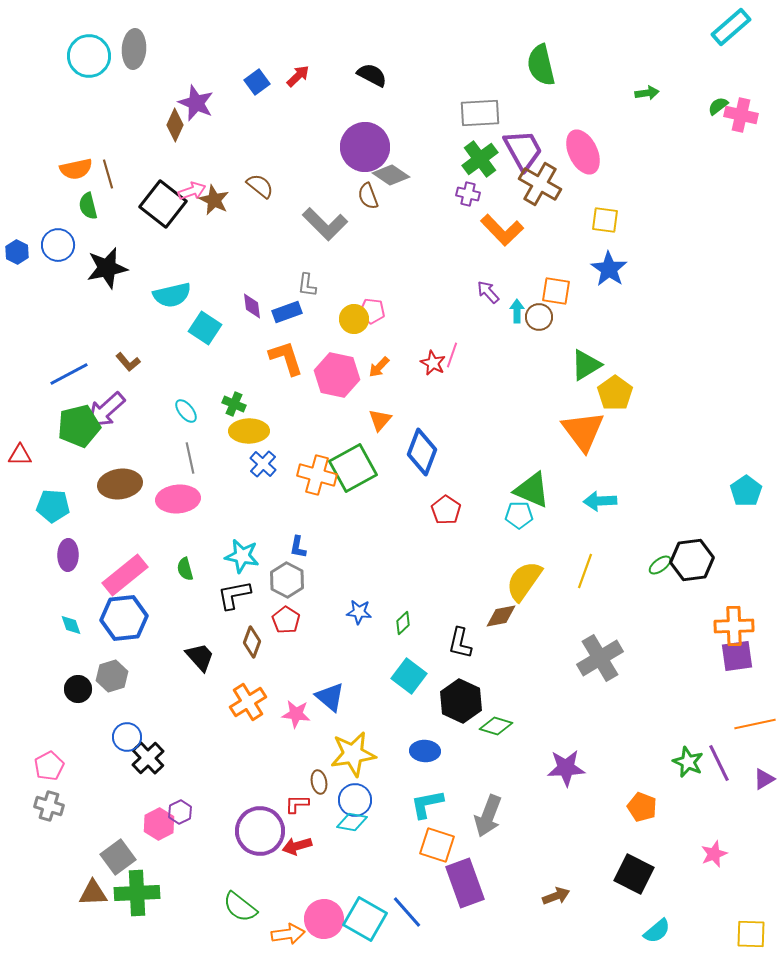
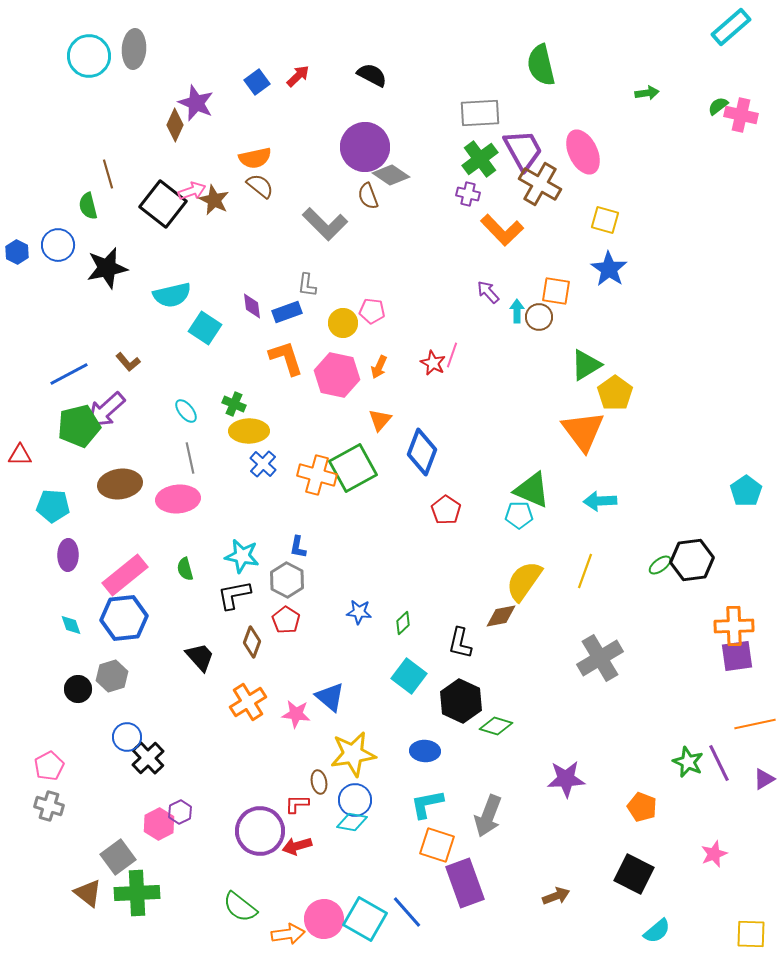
orange semicircle at (76, 169): moved 179 px right, 11 px up
yellow square at (605, 220): rotated 8 degrees clockwise
yellow circle at (354, 319): moved 11 px left, 4 px down
orange arrow at (379, 367): rotated 20 degrees counterclockwise
purple star at (566, 768): moved 11 px down
brown triangle at (93, 893): moved 5 px left; rotated 40 degrees clockwise
